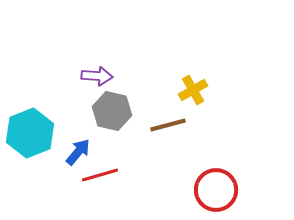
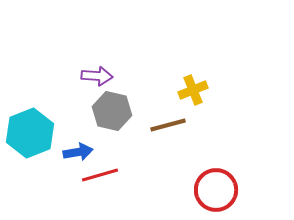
yellow cross: rotated 8 degrees clockwise
blue arrow: rotated 40 degrees clockwise
